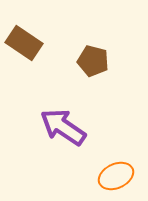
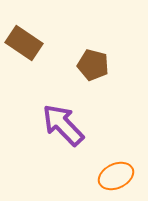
brown pentagon: moved 4 px down
purple arrow: moved 2 px up; rotated 12 degrees clockwise
